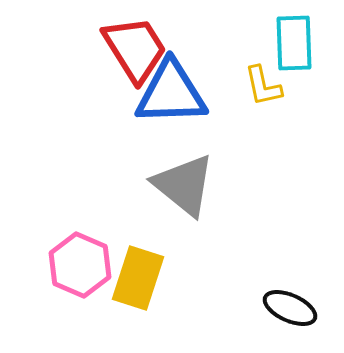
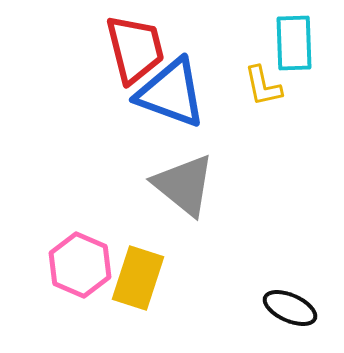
red trapezoid: rotated 18 degrees clockwise
blue triangle: rotated 22 degrees clockwise
